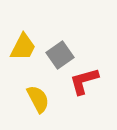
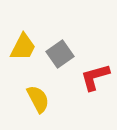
gray square: moved 1 px up
red L-shape: moved 11 px right, 4 px up
